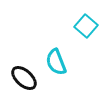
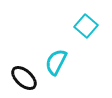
cyan semicircle: rotated 48 degrees clockwise
